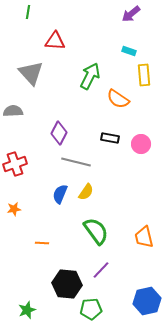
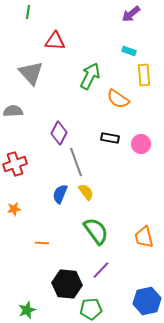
gray line: rotated 56 degrees clockwise
yellow semicircle: rotated 72 degrees counterclockwise
